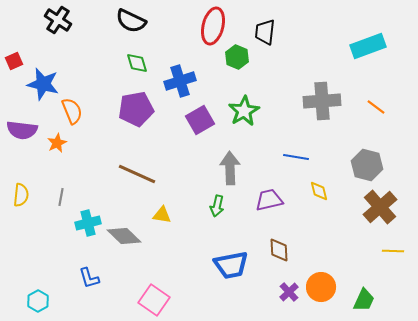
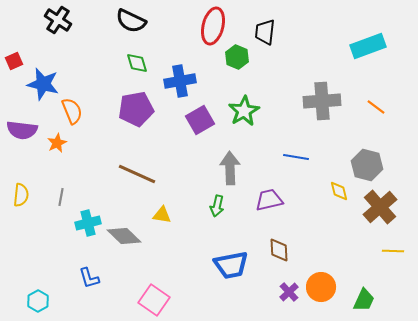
blue cross: rotated 8 degrees clockwise
yellow diamond: moved 20 px right
